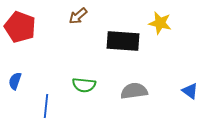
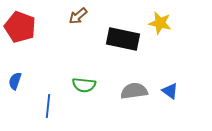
black rectangle: moved 2 px up; rotated 8 degrees clockwise
blue triangle: moved 20 px left
blue line: moved 2 px right
